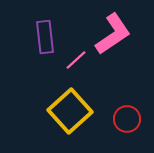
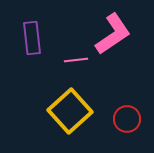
purple rectangle: moved 13 px left, 1 px down
pink line: rotated 35 degrees clockwise
